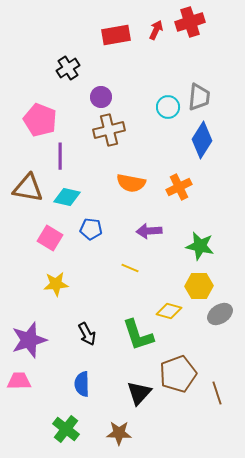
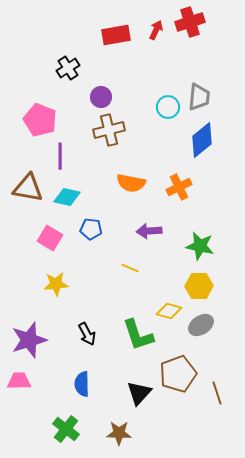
blue diamond: rotated 18 degrees clockwise
gray ellipse: moved 19 px left, 11 px down
